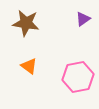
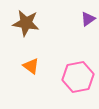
purple triangle: moved 5 px right
orange triangle: moved 2 px right
